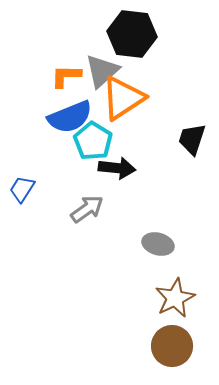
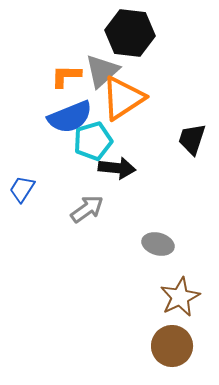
black hexagon: moved 2 px left, 1 px up
cyan pentagon: rotated 24 degrees clockwise
brown star: moved 5 px right, 1 px up
